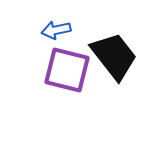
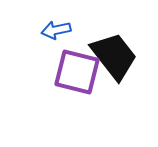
purple square: moved 10 px right, 2 px down
